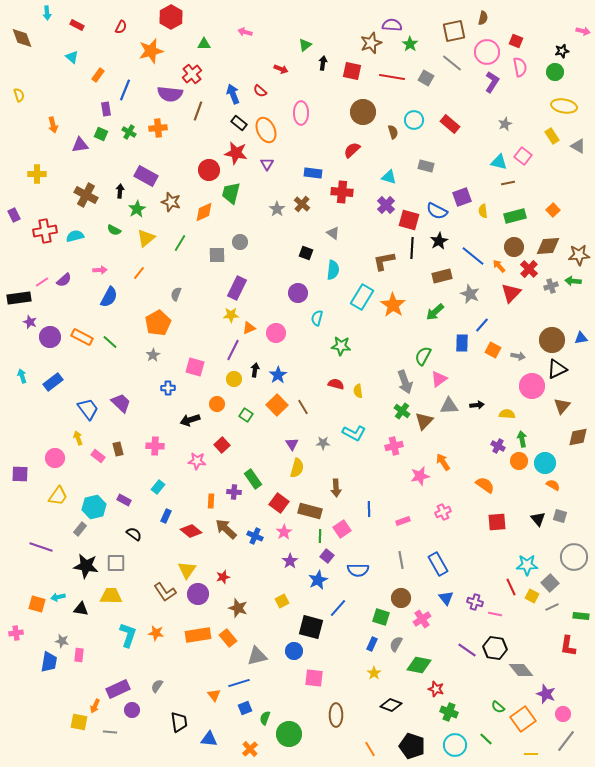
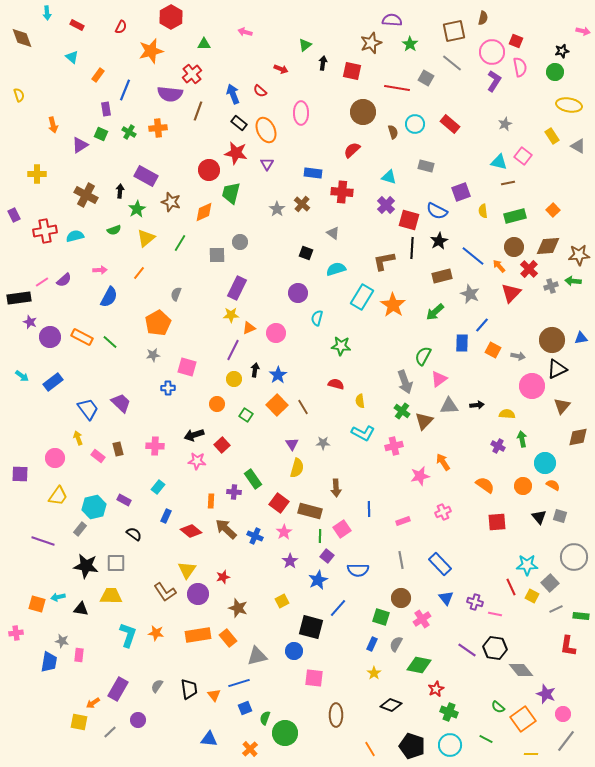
purple semicircle at (392, 25): moved 5 px up
pink circle at (487, 52): moved 5 px right
red line at (392, 77): moved 5 px right, 11 px down
purple L-shape at (492, 82): moved 2 px right, 1 px up
yellow ellipse at (564, 106): moved 5 px right, 1 px up
cyan circle at (414, 120): moved 1 px right, 4 px down
purple triangle at (80, 145): rotated 24 degrees counterclockwise
purple square at (462, 197): moved 1 px left, 5 px up
green semicircle at (114, 230): rotated 48 degrees counterclockwise
cyan semicircle at (333, 270): moved 3 px right, 1 px up; rotated 114 degrees counterclockwise
gray star at (153, 355): rotated 24 degrees clockwise
pink square at (195, 367): moved 8 px left
cyan arrow at (22, 376): rotated 144 degrees clockwise
yellow semicircle at (358, 391): moved 2 px right, 10 px down
black arrow at (190, 420): moved 4 px right, 15 px down
cyan L-shape at (354, 433): moved 9 px right
orange circle at (519, 461): moved 4 px right, 25 px down
black triangle at (538, 519): moved 1 px right, 2 px up
purple line at (41, 547): moved 2 px right, 6 px up
blue rectangle at (438, 564): moved 2 px right; rotated 15 degrees counterclockwise
gray line at (552, 607): moved 4 px right, 2 px down
purple rectangle at (118, 689): rotated 35 degrees counterclockwise
red star at (436, 689): rotated 28 degrees clockwise
orange arrow at (95, 706): moved 2 px left, 3 px up; rotated 32 degrees clockwise
purple circle at (132, 710): moved 6 px right, 10 px down
black trapezoid at (179, 722): moved 10 px right, 33 px up
gray line at (110, 732): rotated 48 degrees counterclockwise
green circle at (289, 734): moved 4 px left, 1 px up
green line at (486, 739): rotated 16 degrees counterclockwise
cyan circle at (455, 745): moved 5 px left
